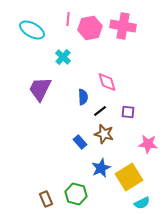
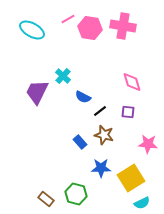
pink line: rotated 56 degrees clockwise
pink hexagon: rotated 20 degrees clockwise
cyan cross: moved 19 px down
pink diamond: moved 25 px right
purple trapezoid: moved 3 px left, 3 px down
blue semicircle: rotated 119 degrees clockwise
brown star: moved 1 px down
blue star: rotated 24 degrees clockwise
yellow square: moved 2 px right, 1 px down
brown rectangle: rotated 28 degrees counterclockwise
